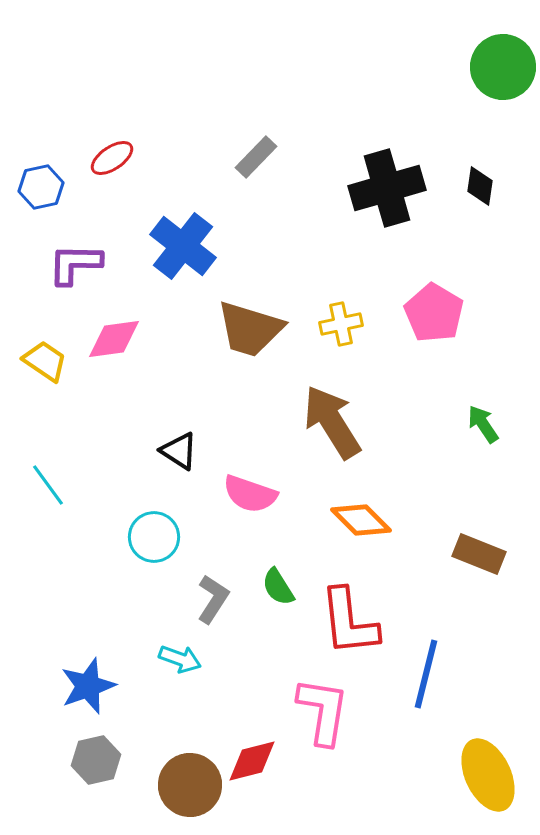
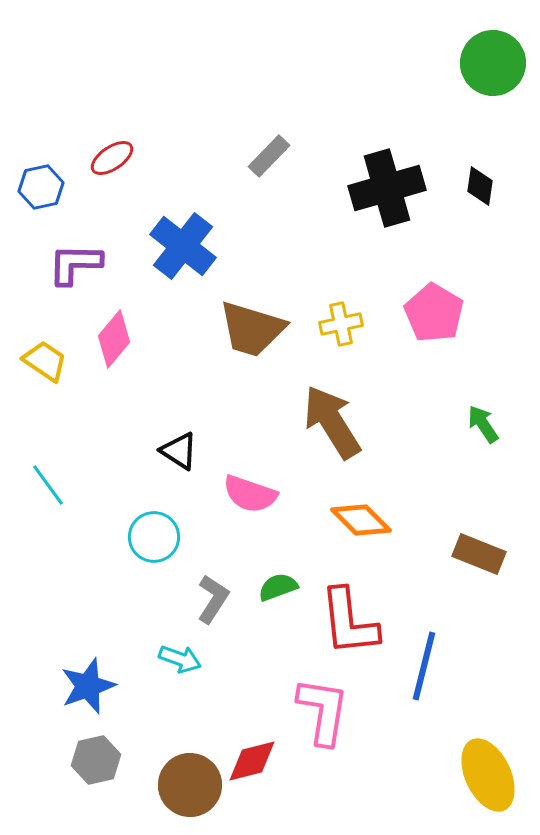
green circle: moved 10 px left, 4 px up
gray rectangle: moved 13 px right, 1 px up
brown trapezoid: moved 2 px right
pink diamond: rotated 42 degrees counterclockwise
green semicircle: rotated 102 degrees clockwise
blue line: moved 2 px left, 8 px up
